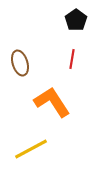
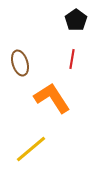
orange L-shape: moved 4 px up
yellow line: rotated 12 degrees counterclockwise
